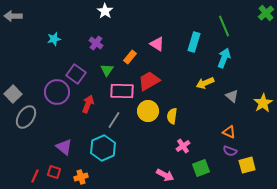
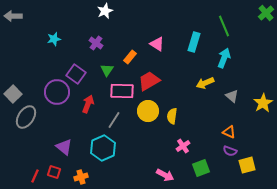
white star: rotated 14 degrees clockwise
